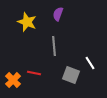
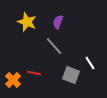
purple semicircle: moved 8 px down
gray line: rotated 36 degrees counterclockwise
